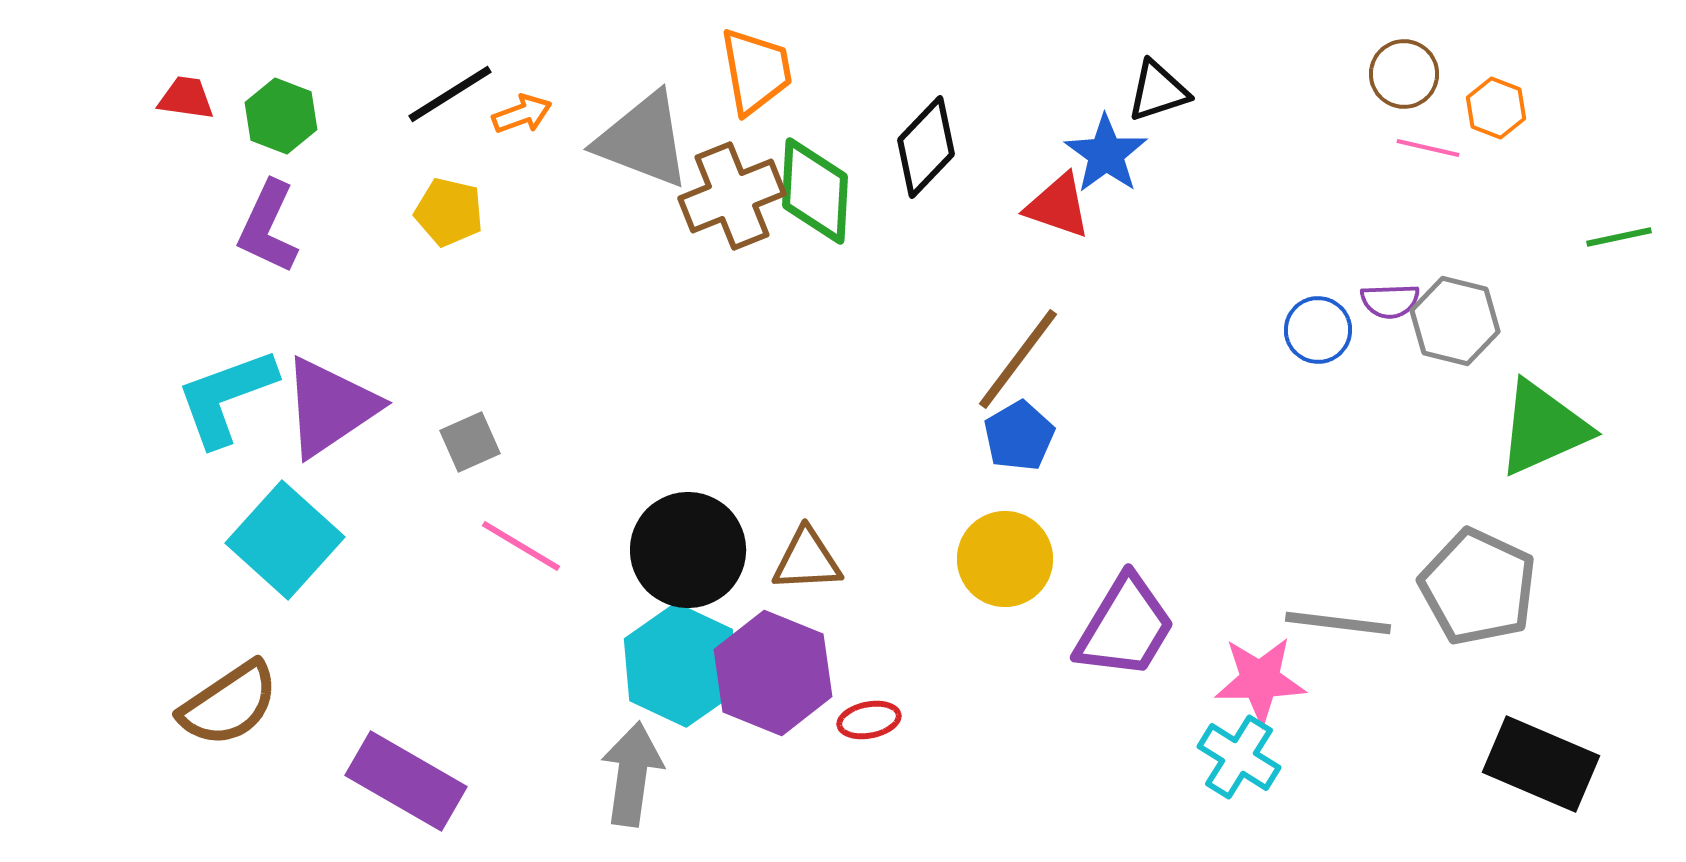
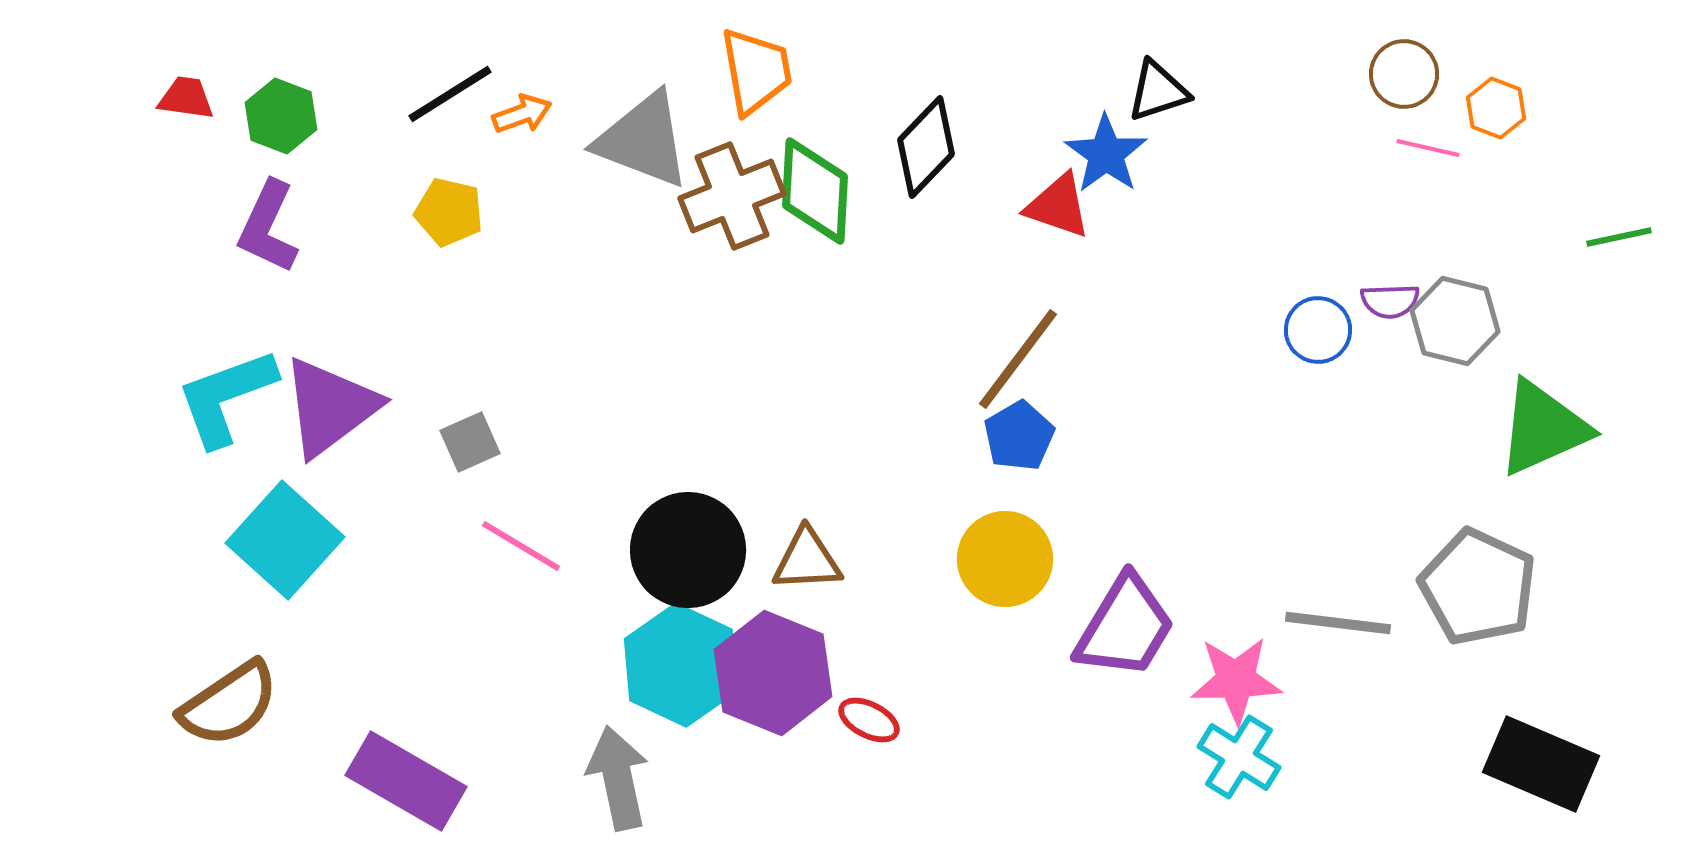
purple triangle at (330, 407): rotated 3 degrees counterclockwise
pink star at (1260, 680): moved 24 px left
red ellipse at (869, 720): rotated 38 degrees clockwise
gray arrow at (632, 774): moved 14 px left, 4 px down; rotated 20 degrees counterclockwise
